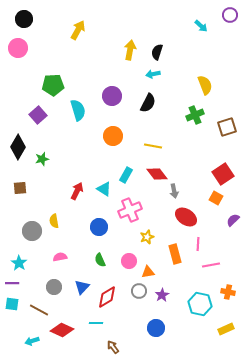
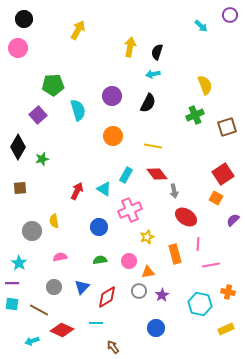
yellow arrow at (130, 50): moved 3 px up
green semicircle at (100, 260): rotated 104 degrees clockwise
